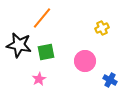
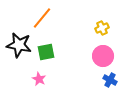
pink circle: moved 18 px right, 5 px up
pink star: rotated 16 degrees counterclockwise
